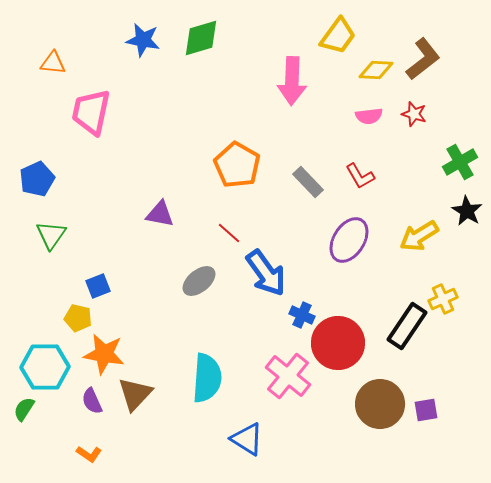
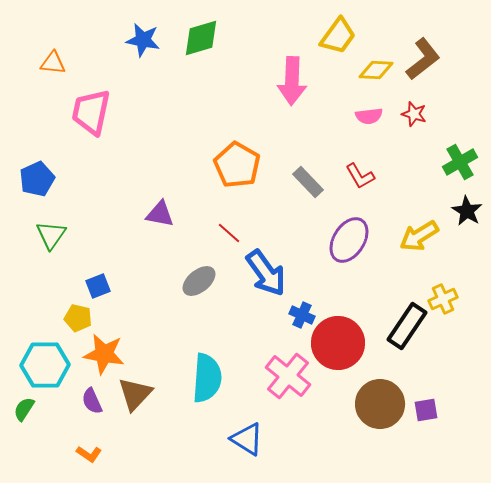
cyan hexagon: moved 2 px up
